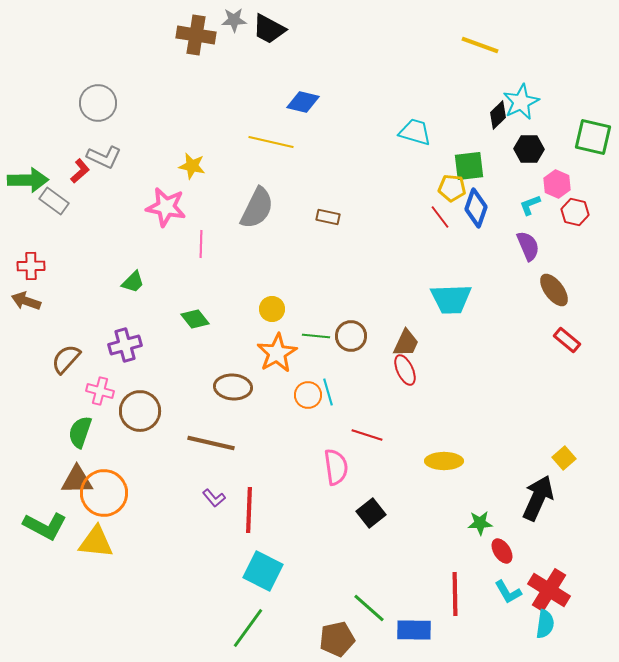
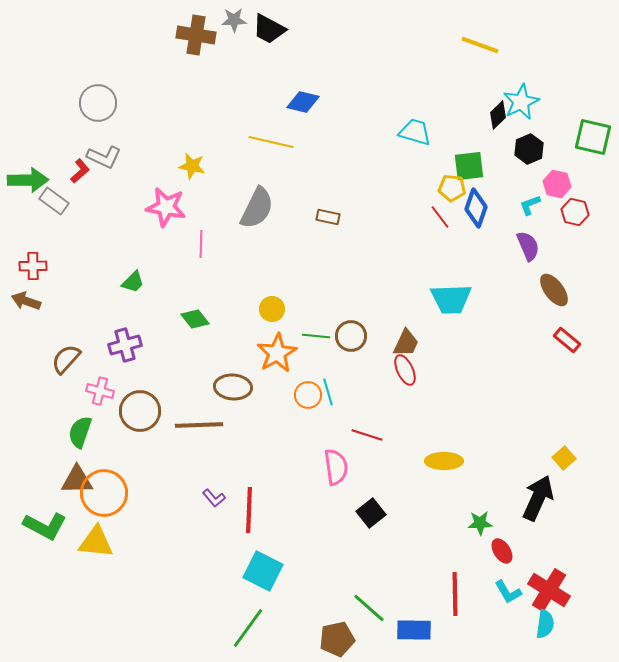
black hexagon at (529, 149): rotated 24 degrees counterclockwise
pink hexagon at (557, 184): rotated 12 degrees counterclockwise
red cross at (31, 266): moved 2 px right
brown line at (211, 443): moved 12 px left, 18 px up; rotated 15 degrees counterclockwise
